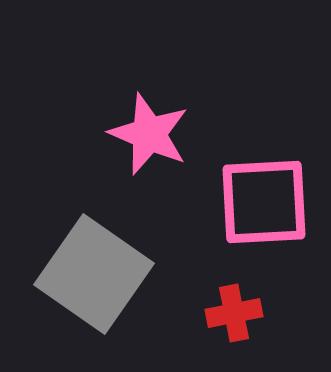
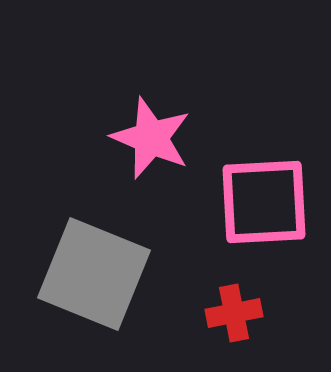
pink star: moved 2 px right, 4 px down
gray square: rotated 13 degrees counterclockwise
